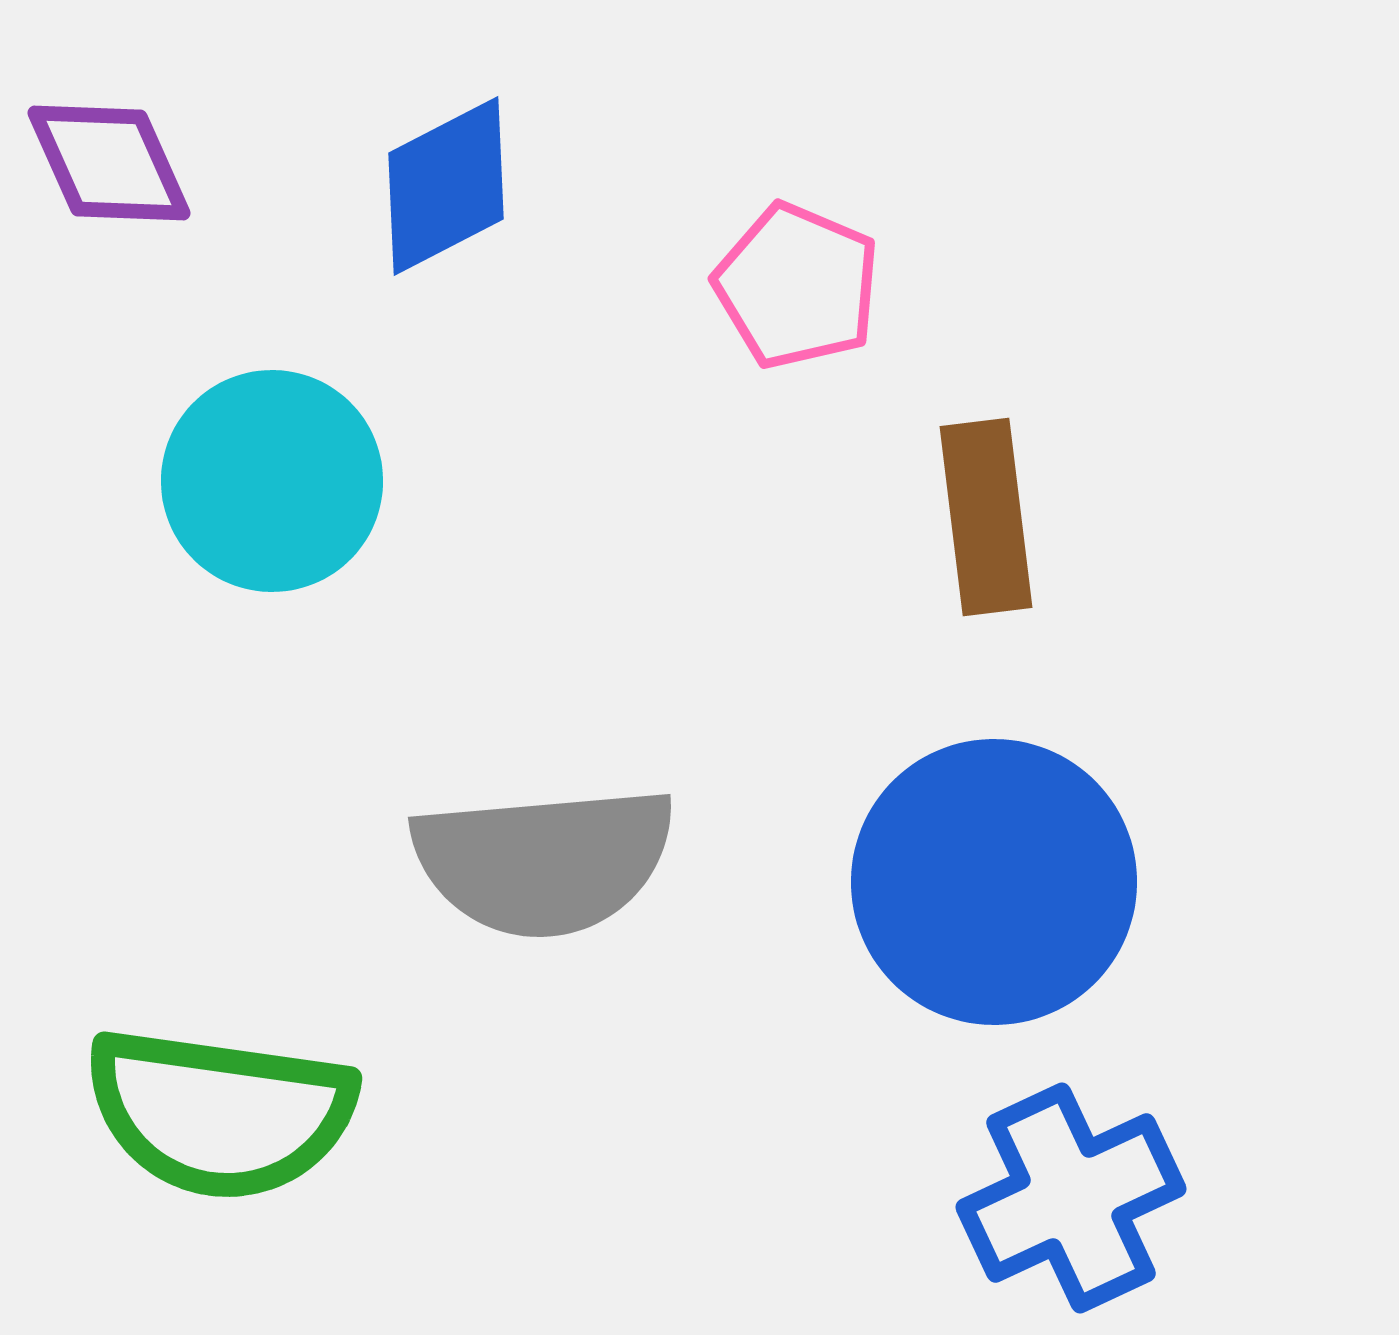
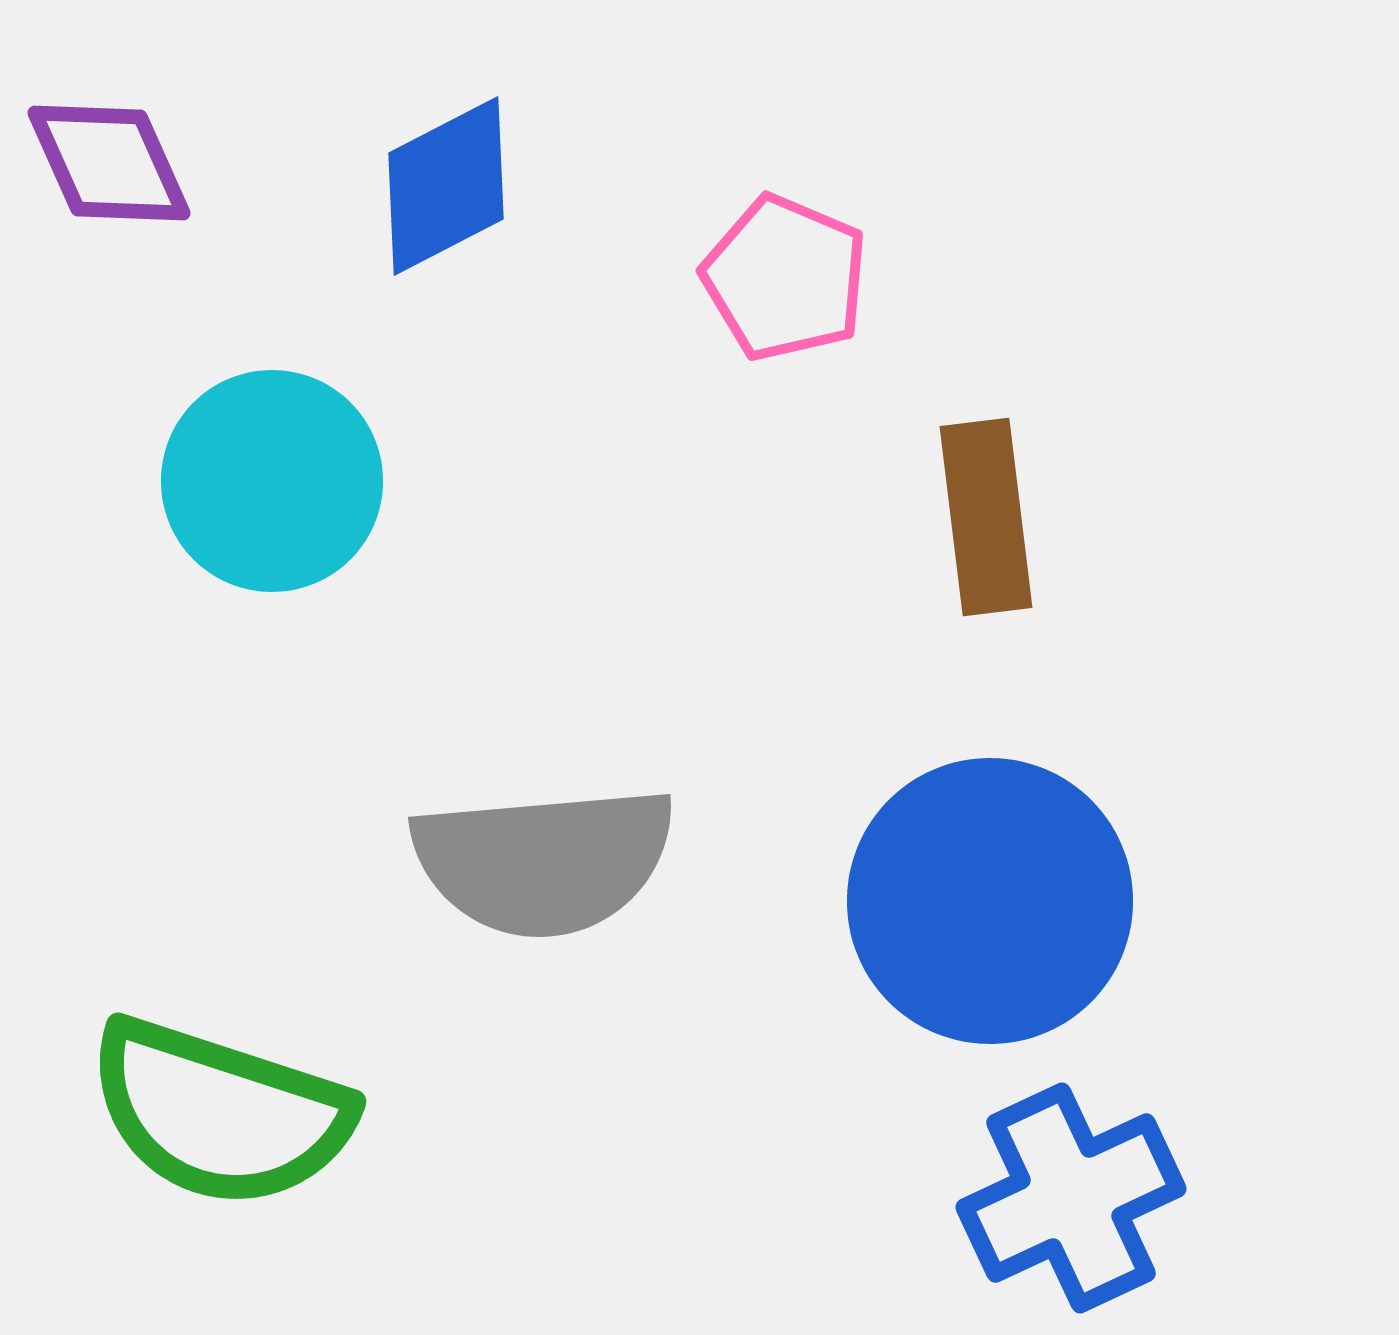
pink pentagon: moved 12 px left, 8 px up
blue circle: moved 4 px left, 19 px down
green semicircle: rotated 10 degrees clockwise
